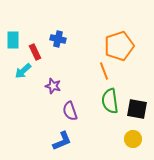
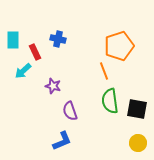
yellow circle: moved 5 px right, 4 px down
